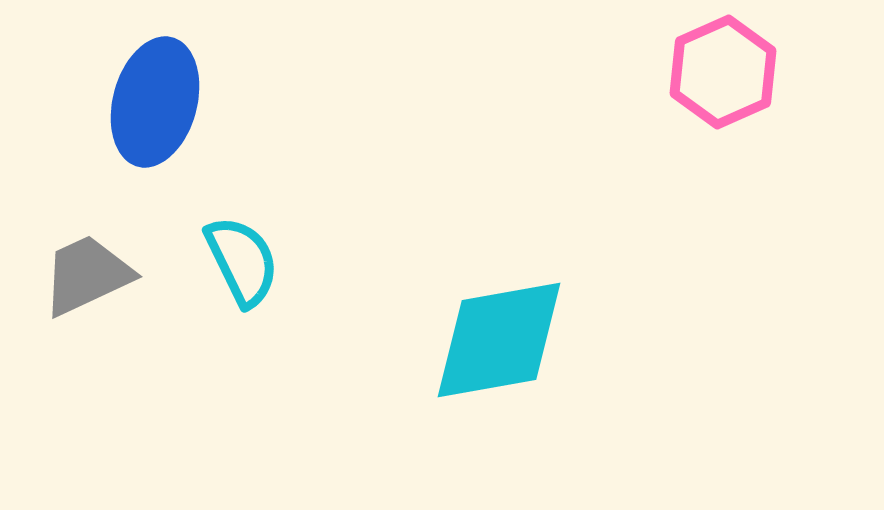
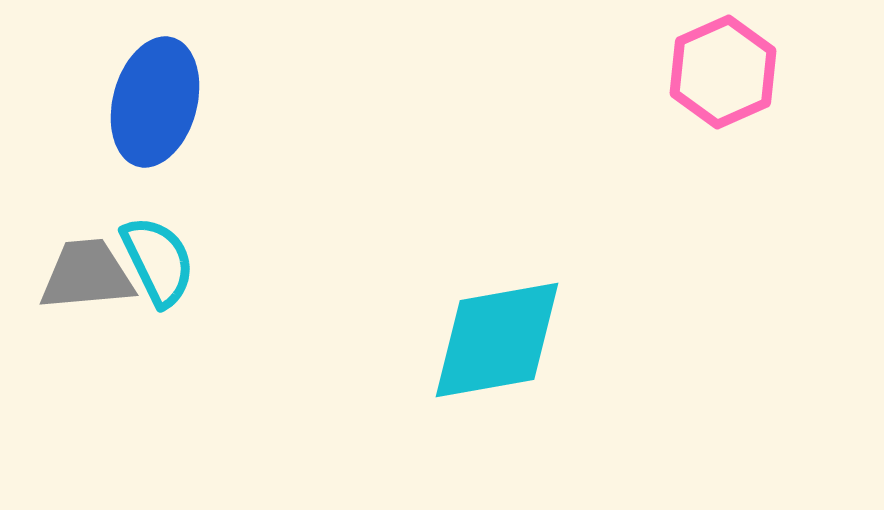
cyan semicircle: moved 84 px left
gray trapezoid: rotated 20 degrees clockwise
cyan diamond: moved 2 px left
